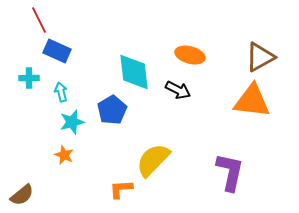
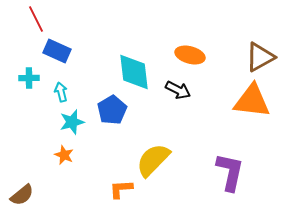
red line: moved 3 px left, 1 px up
